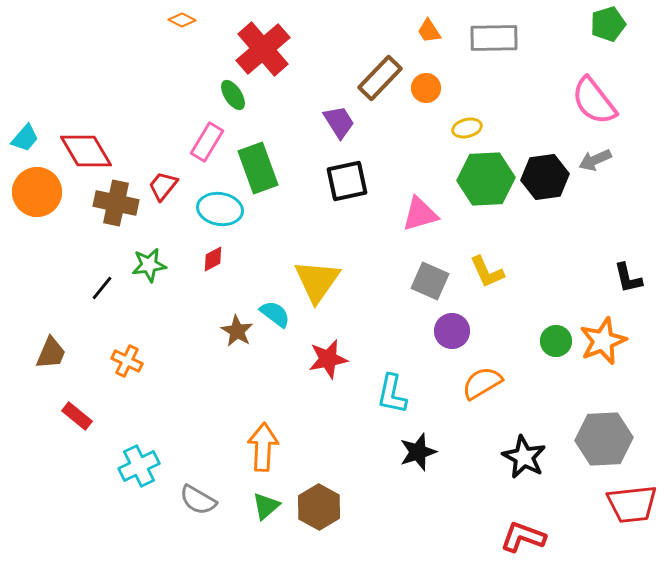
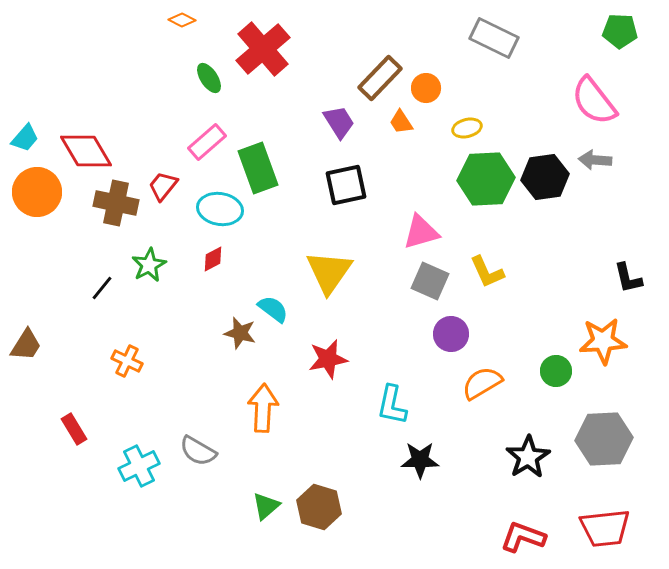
green pentagon at (608, 24): moved 12 px right, 7 px down; rotated 20 degrees clockwise
orange trapezoid at (429, 31): moved 28 px left, 91 px down
gray rectangle at (494, 38): rotated 27 degrees clockwise
green ellipse at (233, 95): moved 24 px left, 17 px up
pink rectangle at (207, 142): rotated 18 degrees clockwise
gray arrow at (595, 160): rotated 28 degrees clockwise
black square at (347, 181): moved 1 px left, 4 px down
pink triangle at (420, 214): moved 1 px right, 18 px down
green star at (149, 265): rotated 20 degrees counterclockwise
yellow triangle at (317, 281): moved 12 px right, 9 px up
cyan semicircle at (275, 314): moved 2 px left, 5 px up
brown star at (237, 331): moved 3 px right, 2 px down; rotated 16 degrees counterclockwise
purple circle at (452, 331): moved 1 px left, 3 px down
green circle at (556, 341): moved 30 px down
orange star at (603, 341): rotated 18 degrees clockwise
brown trapezoid at (51, 353): moved 25 px left, 8 px up; rotated 9 degrees clockwise
cyan L-shape at (392, 394): moved 11 px down
red rectangle at (77, 416): moved 3 px left, 13 px down; rotated 20 degrees clockwise
orange arrow at (263, 447): moved 39 px up
black star at (418, 452): moved 2 px right, 8 px down; rotated 18 degrees clockwise
black star at (524, 457): moved 4 px right; rotated 12 degrees clockwise
gray semicircle at (198, 500): moved 49 px up
red trapezoid at (632, 504): moved 27 px left, 24 px down
brown hexagon at (319, 507): rotated 12 degrees counterclockwise
